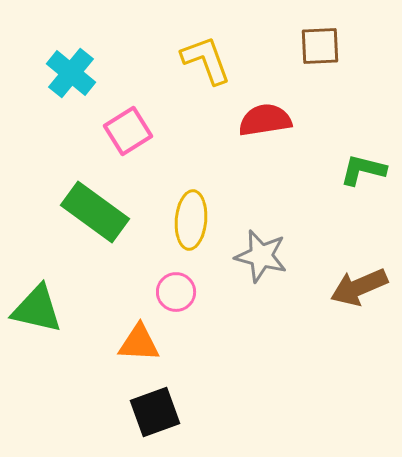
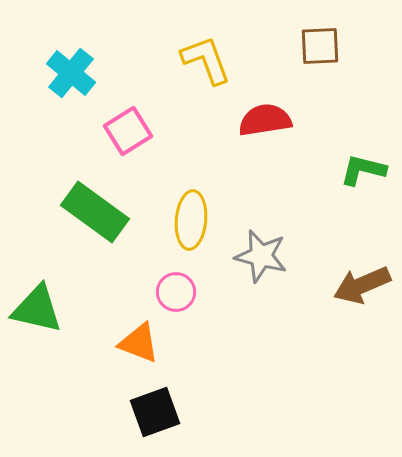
brown arrow: moved 3 px right, 2 px up
orange triangle: rotated 18 degrees clockwise
